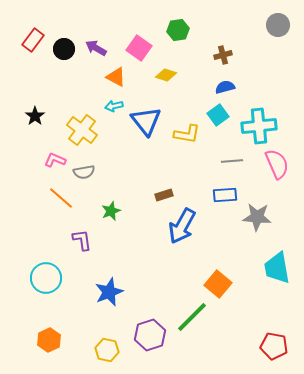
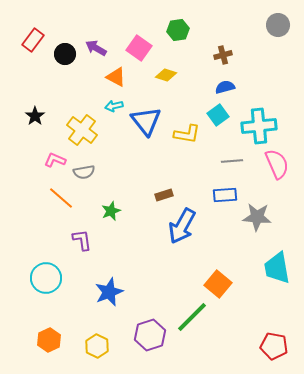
black circle: moved 1 px right, 5 px down
yellow hexagon: moved 10 px left, 4 px up; rotated 15 degrees clockwise
